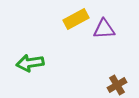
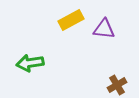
yellow rectangle: moved 5 px left, 1 px down
purple triangle: rotated 10 degrees clockwise
